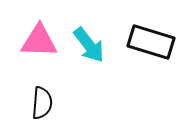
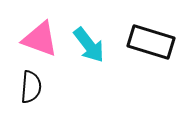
pink triangle: moved 1 px right, 2 px up; rotated 18 degrees clockwise
black semicircle: moved 11 px left, 16 px up
